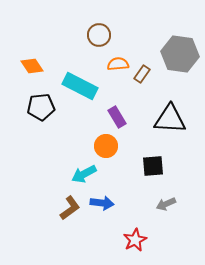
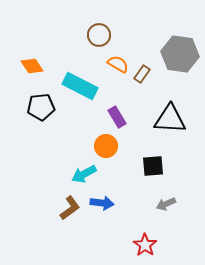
orange semicircle: rotated 35 degrees clockwise
red star: moved 10 px right, 5 px down; rotated 10 degrees counterclockwise
